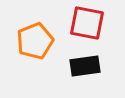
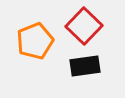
red square: moved 3 px left, 3 px down; rotated 33 degrees clockwise
